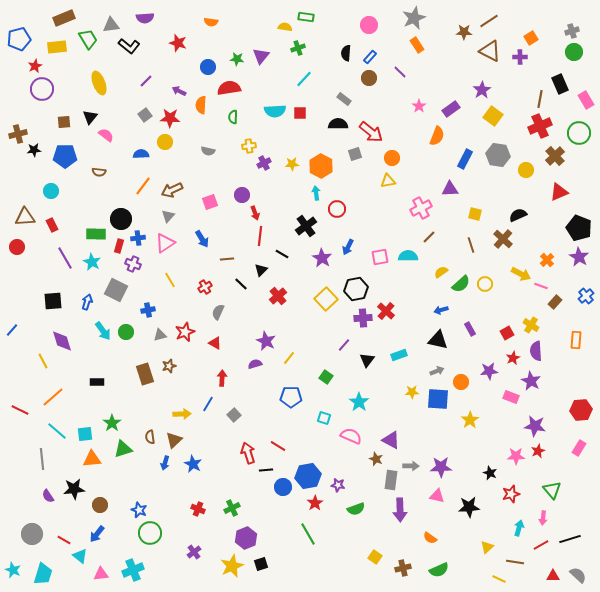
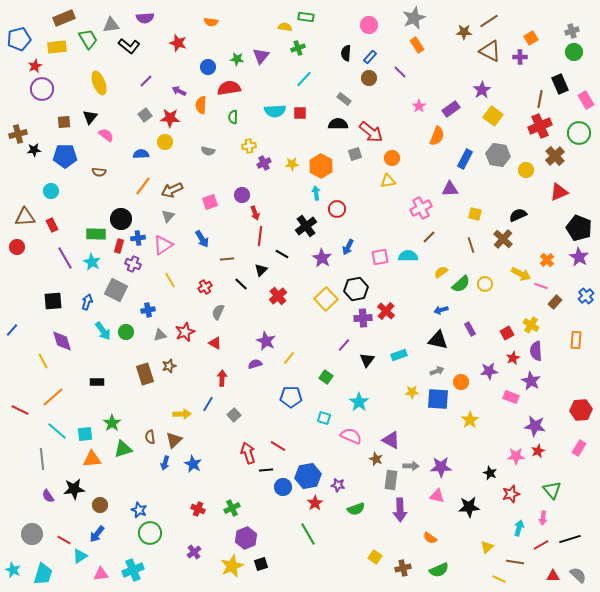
pink triangle at (165, 243): moved 2 px left, 2 px down
cyan triangle at (80, 556): rotated 49 degrees clockwise
